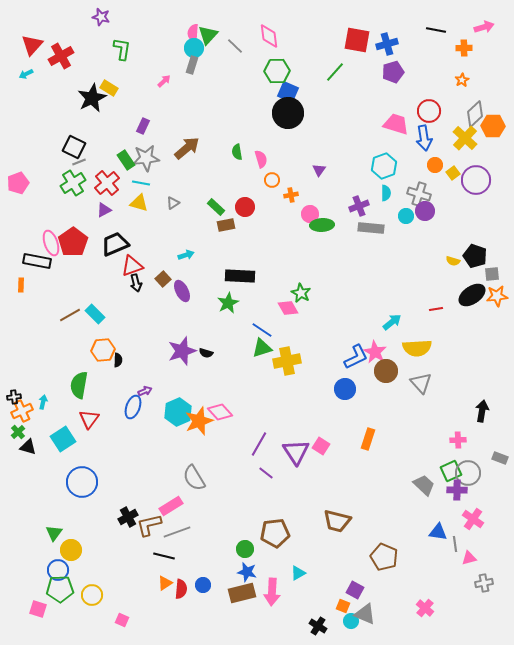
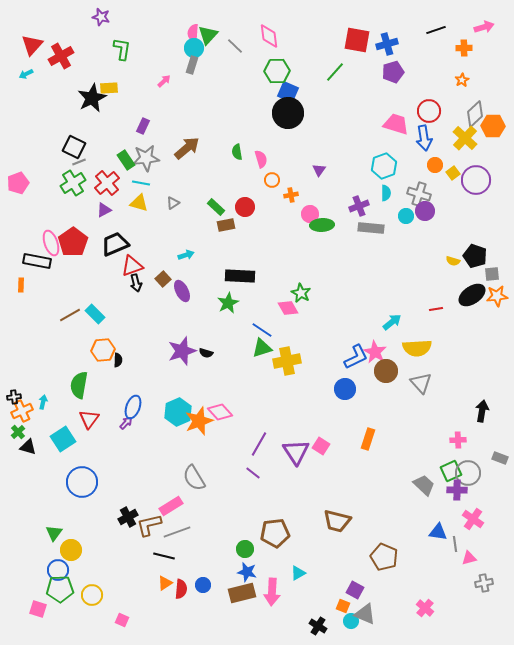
black line at (436, 30): rotated 30 degrees counterclockwise
yellow rectangle at (109, 88): rotated 36 degrees counterclockwise
purple arrow at (145, 391): moved 19 px left, 32 px down; rotated 24 degrees counterclockwise
purple line at (266, 473): moved 13 px left
